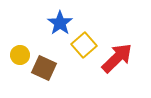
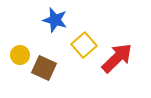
blue star: moved 5 px left, 3 px up; rotated 20 degrees counterclockwise
